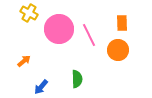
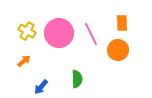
yellow cross: moved 2 px left, 18 px down
pink circle: moved 4 px down
pink line: moved 2 px right, 1 px up
